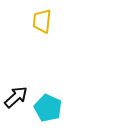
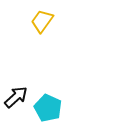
yellow trapezoid: rotated 30 degrees clockwise
